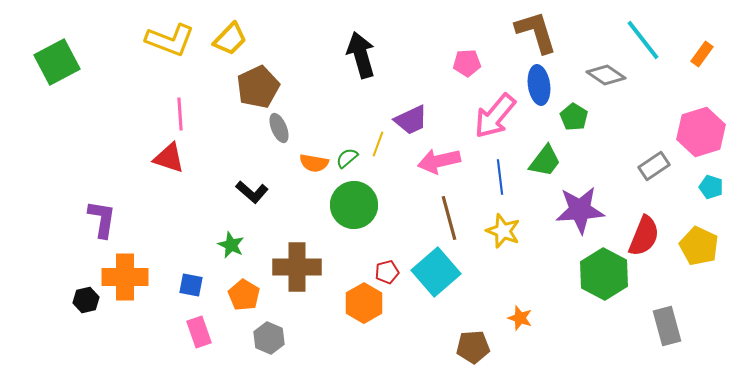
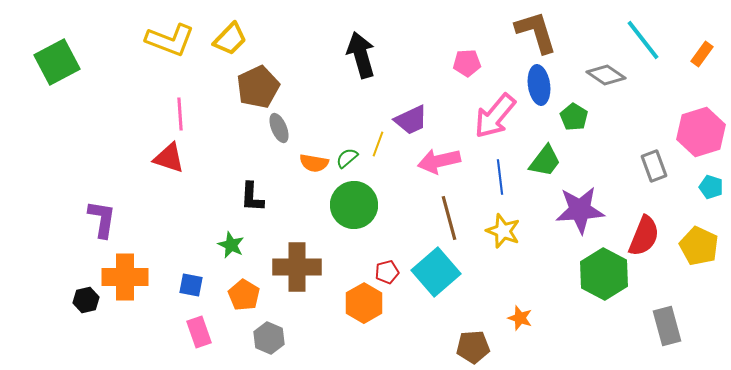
gray rectangle at (654, 166): rotated 76 degrees counterclockwise
black L-shape at (252, 192): moved 5 px down; rotated 52 degrees clockwise
